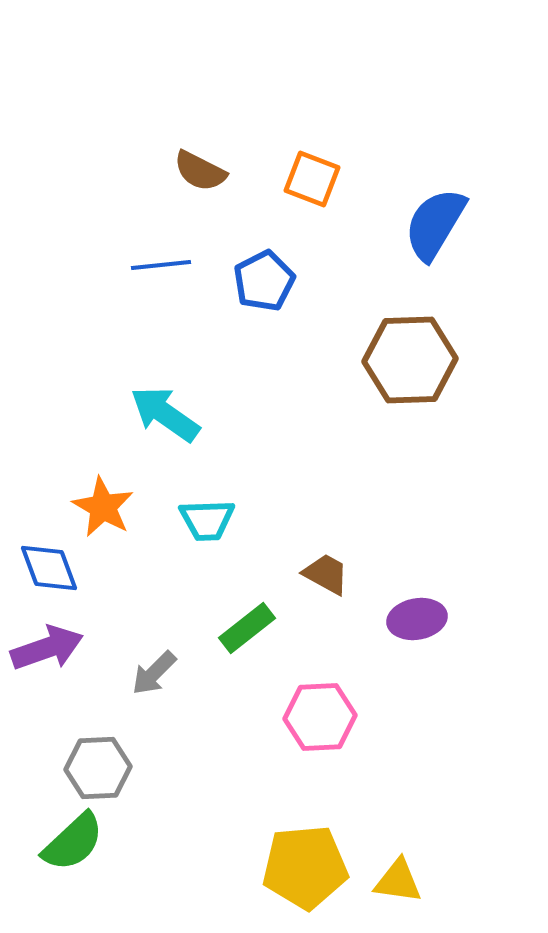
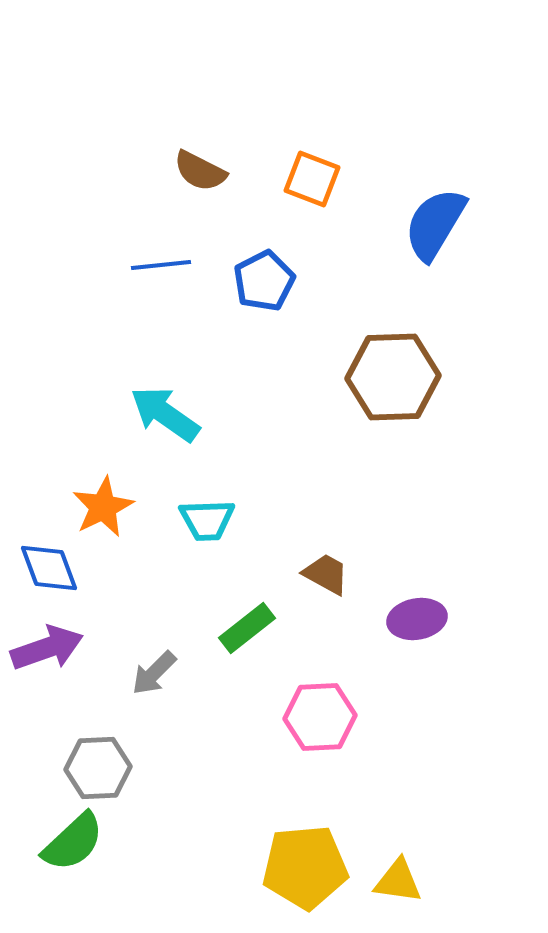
brown hexagon: moved 17 px left, 17 px down
orange star: rotated 16 degrees clockwise
